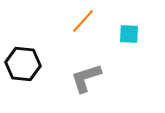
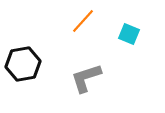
cyan square: rotated 20 degrees clockwise
black hexagon: rotated 16 degrees counterclockwise
